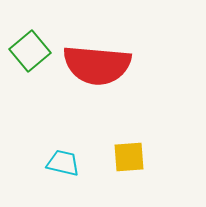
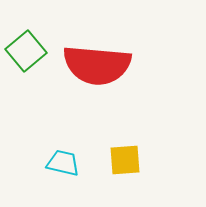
green square: moved 4 px left
yellow square: moved 4 px left, 3 px down
